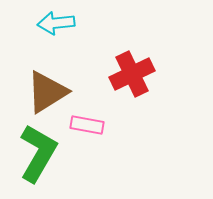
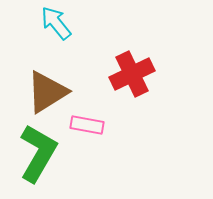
cyan arrow: rotated 57 degrees clockwise
